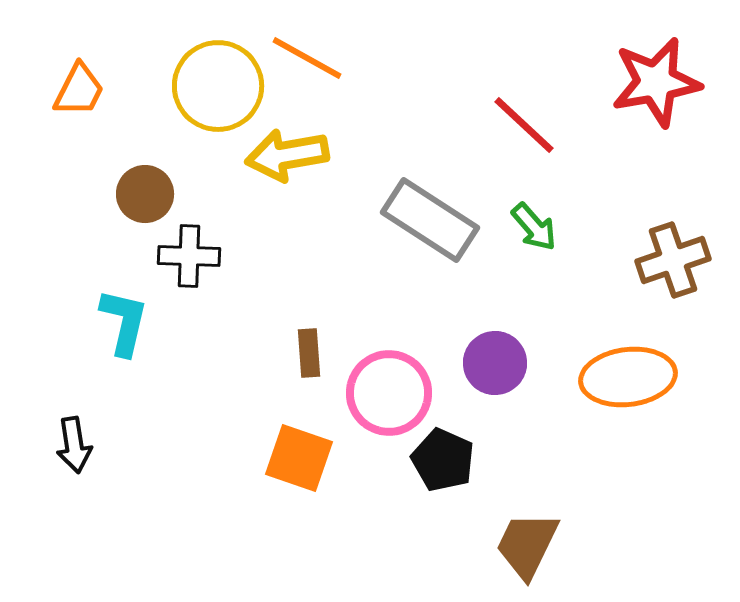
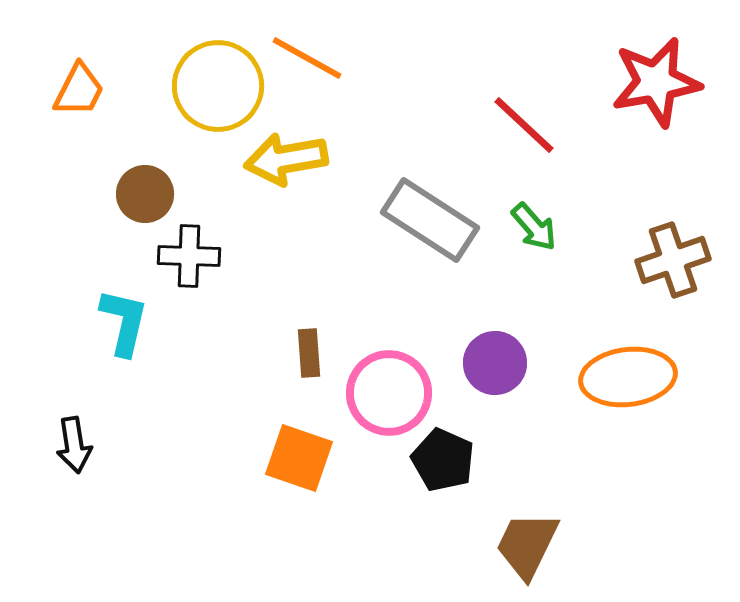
yellow arrow: moved 1 px left, 4 px down
